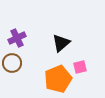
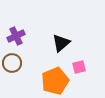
purple cross: moved 1 px left, 2 px up
pink square: moved 1 px left
orange pentagon: moved 3 px left, 2 px down
